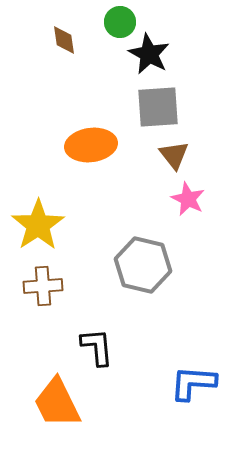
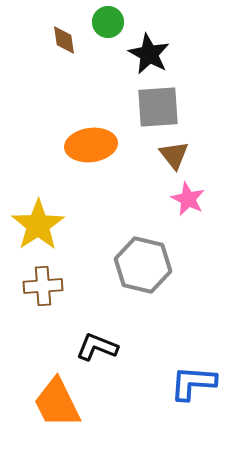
green circle: moved 12 px left
black L-shape: rotated 63 degrees counterclockwise
